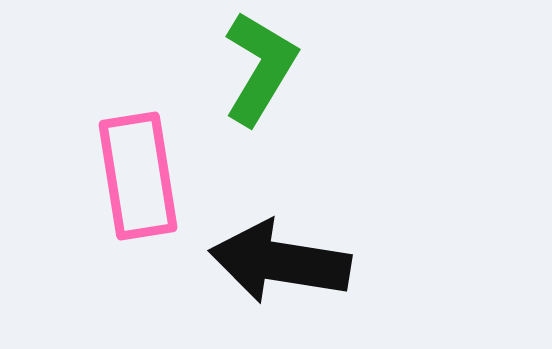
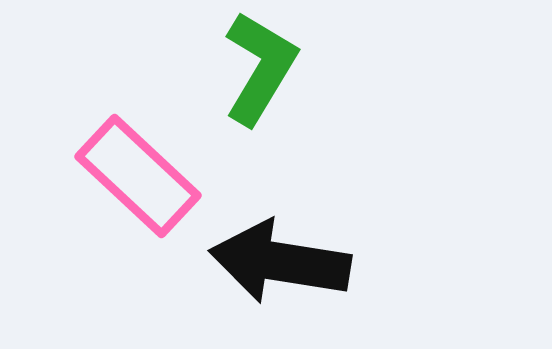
pink rectangle: rotated 38 degrees counterclockwise
